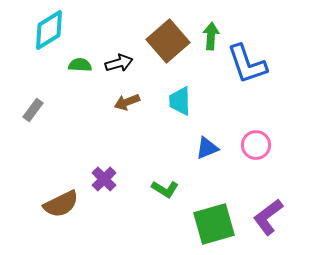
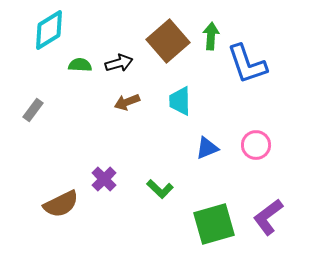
green L-shape: moved 5 px left; rotated 12 degrees clockwise
